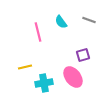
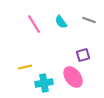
pink line: moved 4 px left, 8 px up; rotated 18 degrees counterclockwise
